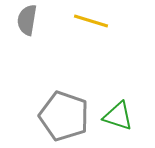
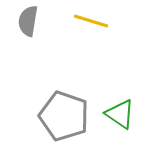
gray semicircle: moved 1 px right, 1 px down
green triangle: moved 2 px right, 2 px up; rotated 16 degrees clockwise
